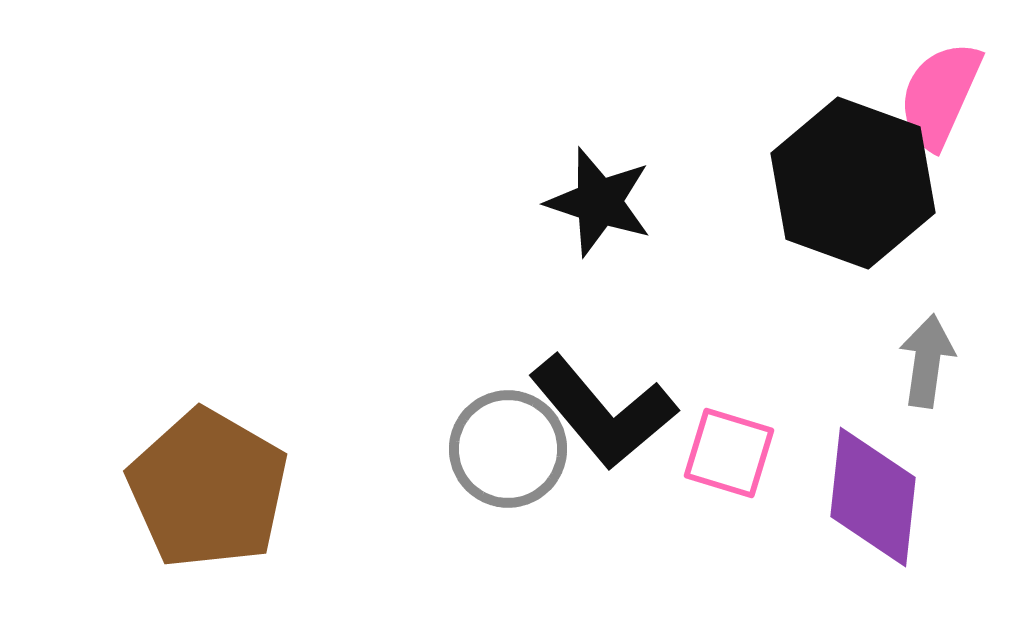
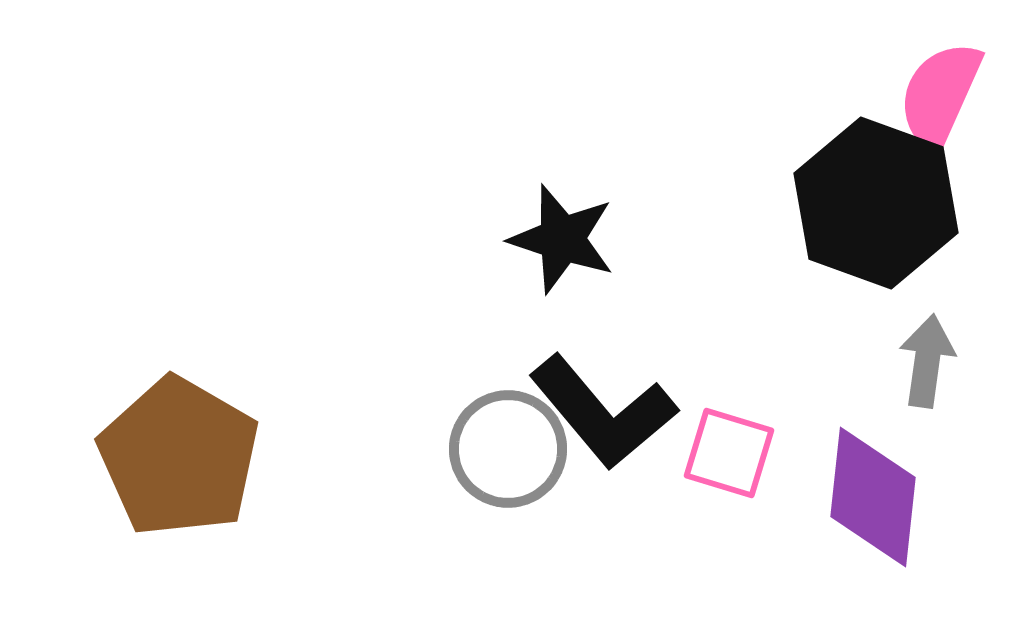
black hexagon: moved 23 px right, 20 px down
black star: moved 37 px left, 37 px down
brown pentagon: moved 29 px left, 32 px up
